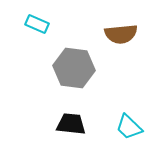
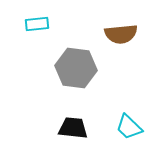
cyan rectangle: rotated 30 degrees counterclockwise
gray hexagon: moved 2 px right
black trapezoid: moved 2 px right, 4 px down
